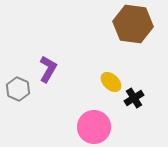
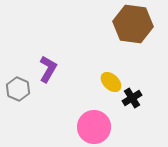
black cross: moved 2 px left
